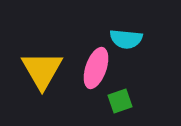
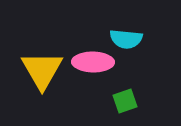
pink ellipse: moved 3 px left, 6 px up; rotated 72 degrees clockwise
green square: moved 5 px right
